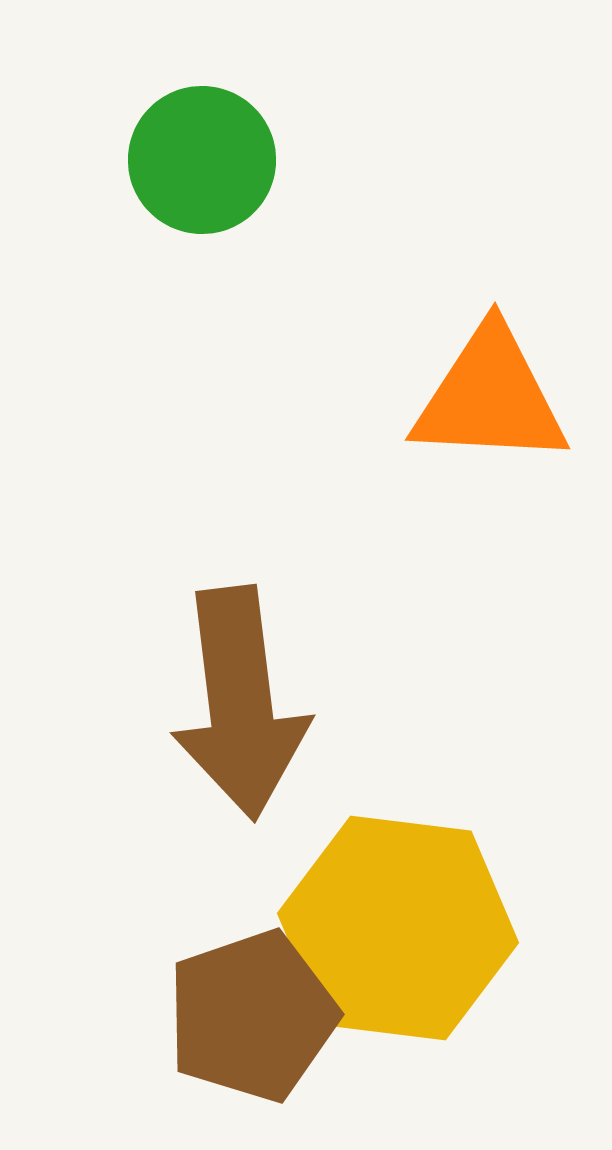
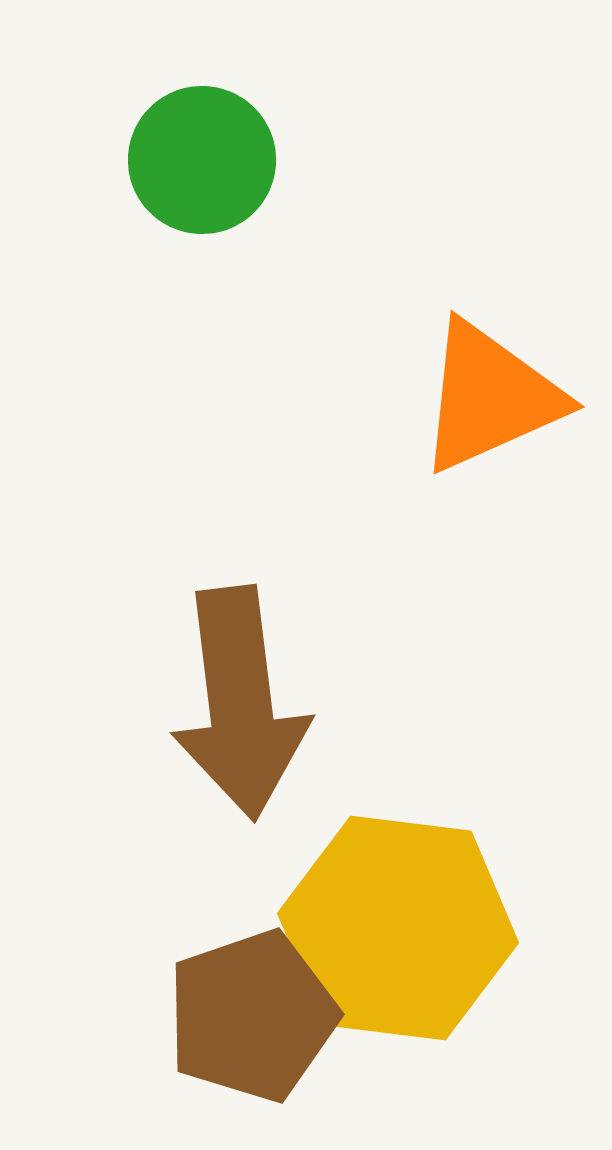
orange triangle: rotated 27 degrees counterclockwise
